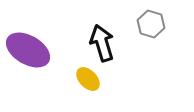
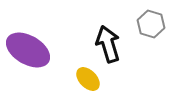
black arrow: moved 6 px right, 1 px down
